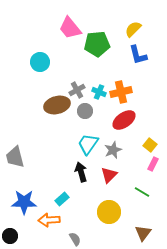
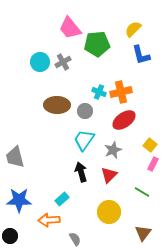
blue L-shape: moved 3 px right
gray cross: moved 14 px left, 28 px up
brown ellipse: rotated 15 degrees clockwise
cyan trapezoid: moved 4 px left, 4 px up
blue star: moved 5 px left, 2 px up
